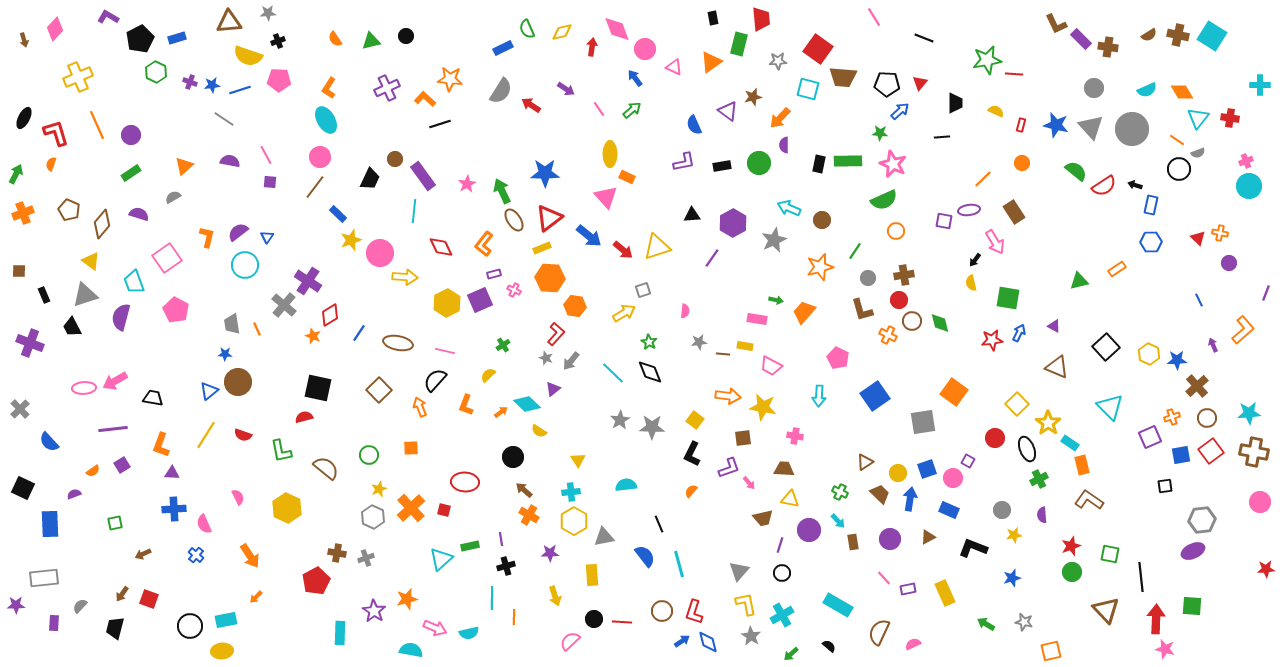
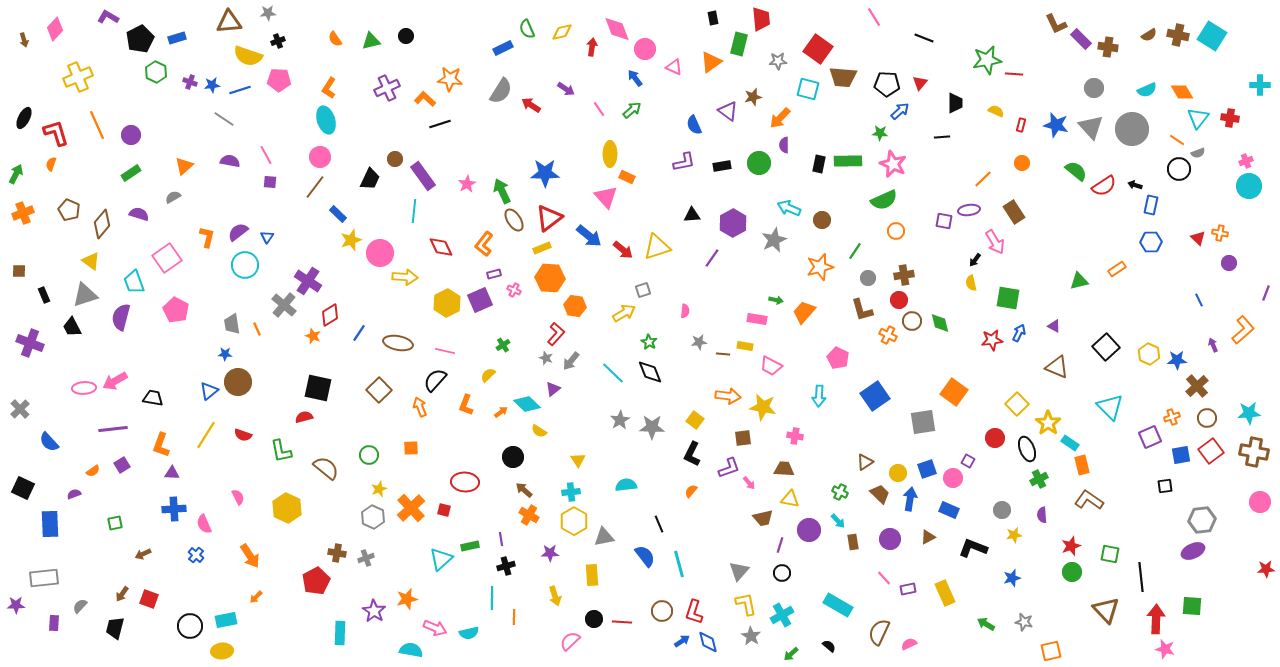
cyan ellipse at (326, 120): rotated 12 degrees clockwise
pink semicircle at (913, 644): moved 4 px left
